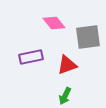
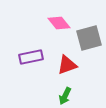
pink diamond: moved 5 px right
gray square: moved 1 px right, 1 px down; rotated 8 degrees counterclockwise
